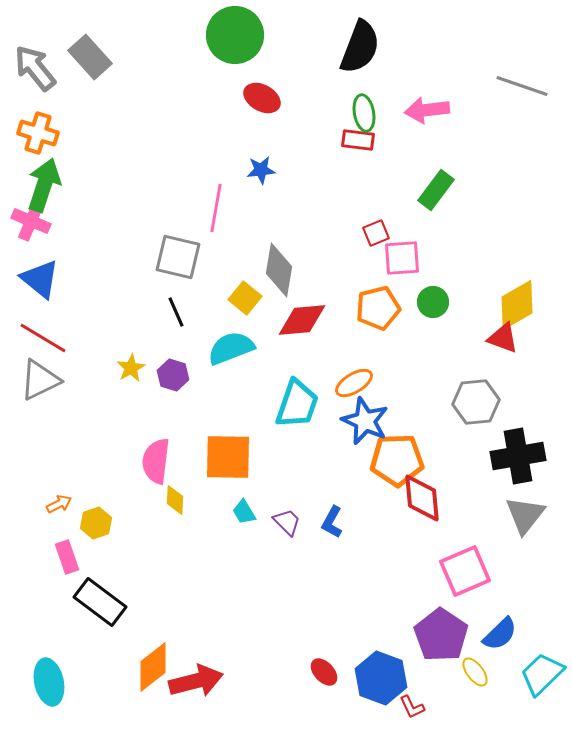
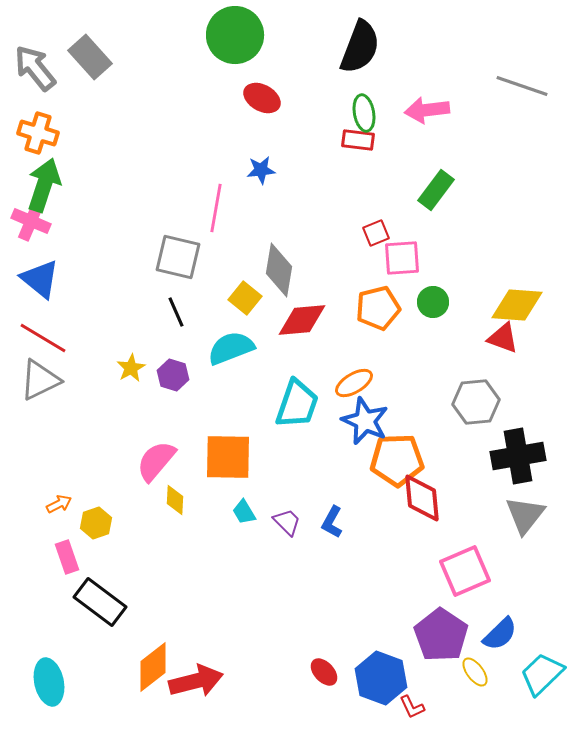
yellow diamond at (517, 305): rotated 34 degrees clockwise
pink semicircle at (156, 461): rotated 33 degrees clockwise
